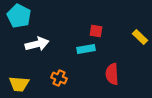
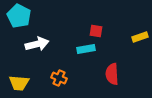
yellow rectangle: rotated 63 degrees counterclockwise
yellow trapezoid: moved 1 px up
